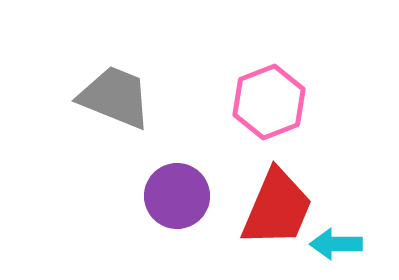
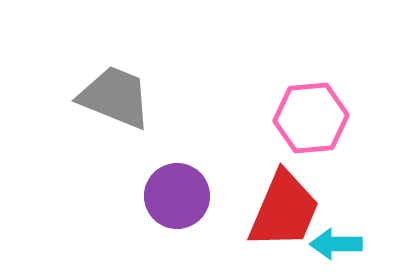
pink hexagon: moved 42 px right, 16 px down; rotated 16 degrees clockwise
red trapezoid: moved 7 px right, 2 px down
